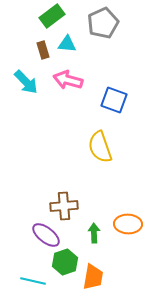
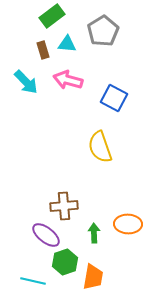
gray pentagon: moved 8 px down; rotated 8 degrees counterclockwise
blue square: moved 2 px up; rotated 8 degrees clockwise
